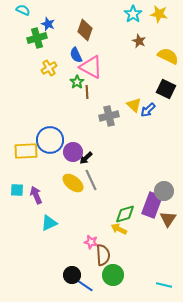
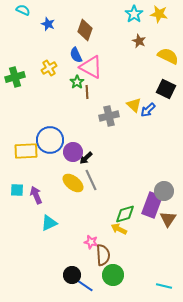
cyan star: moved 1 px right
green cross: moved 22 px left, 39 px down
cyan line: moved 1 px down
